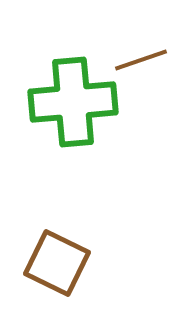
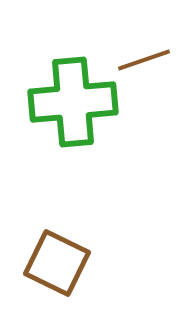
brown line: moved 3 px right
